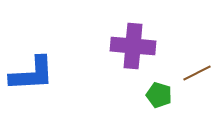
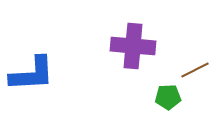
brown line: moved 2 px left, 3 px up
green pentagon: moved 9 px right, 2 px down; rotated 20 degrees counterclockwise
